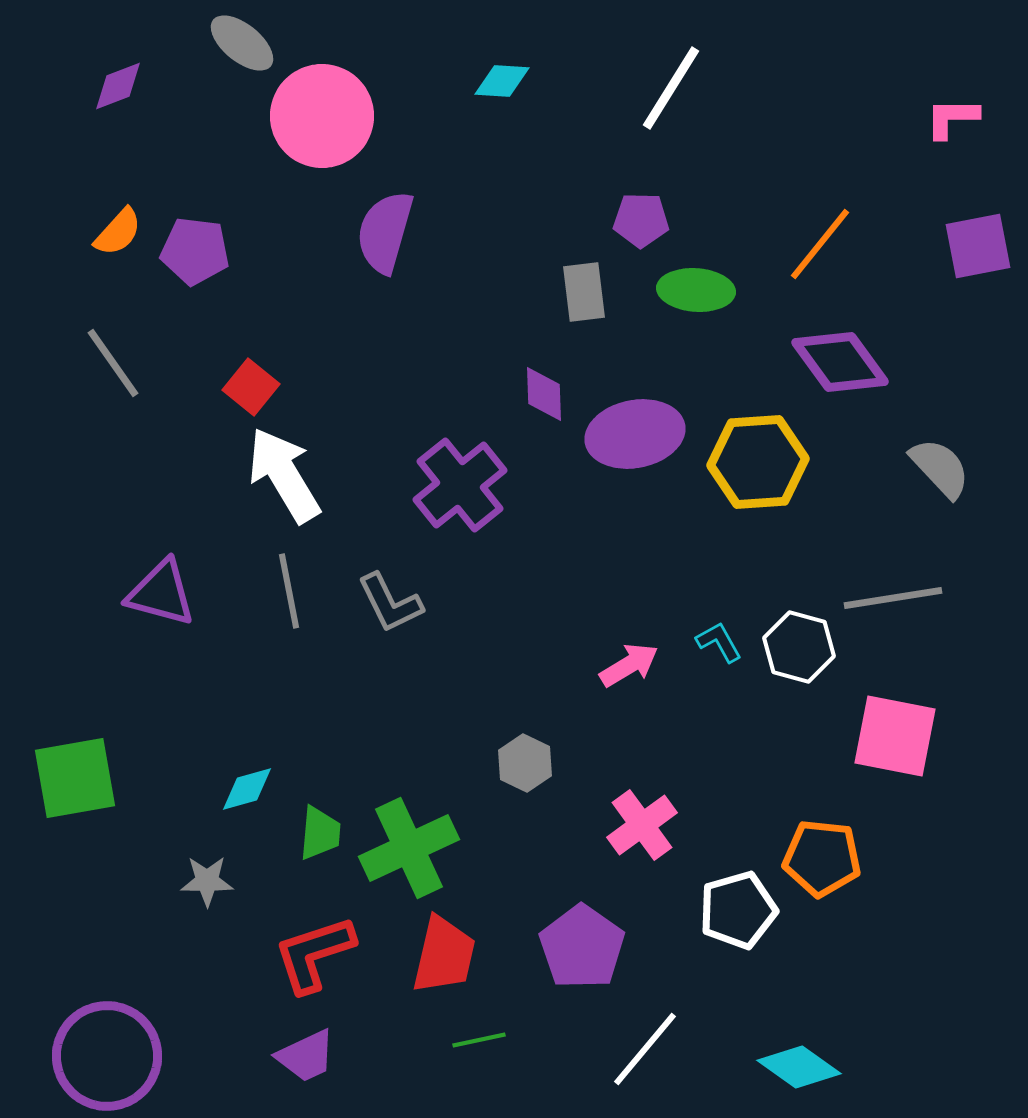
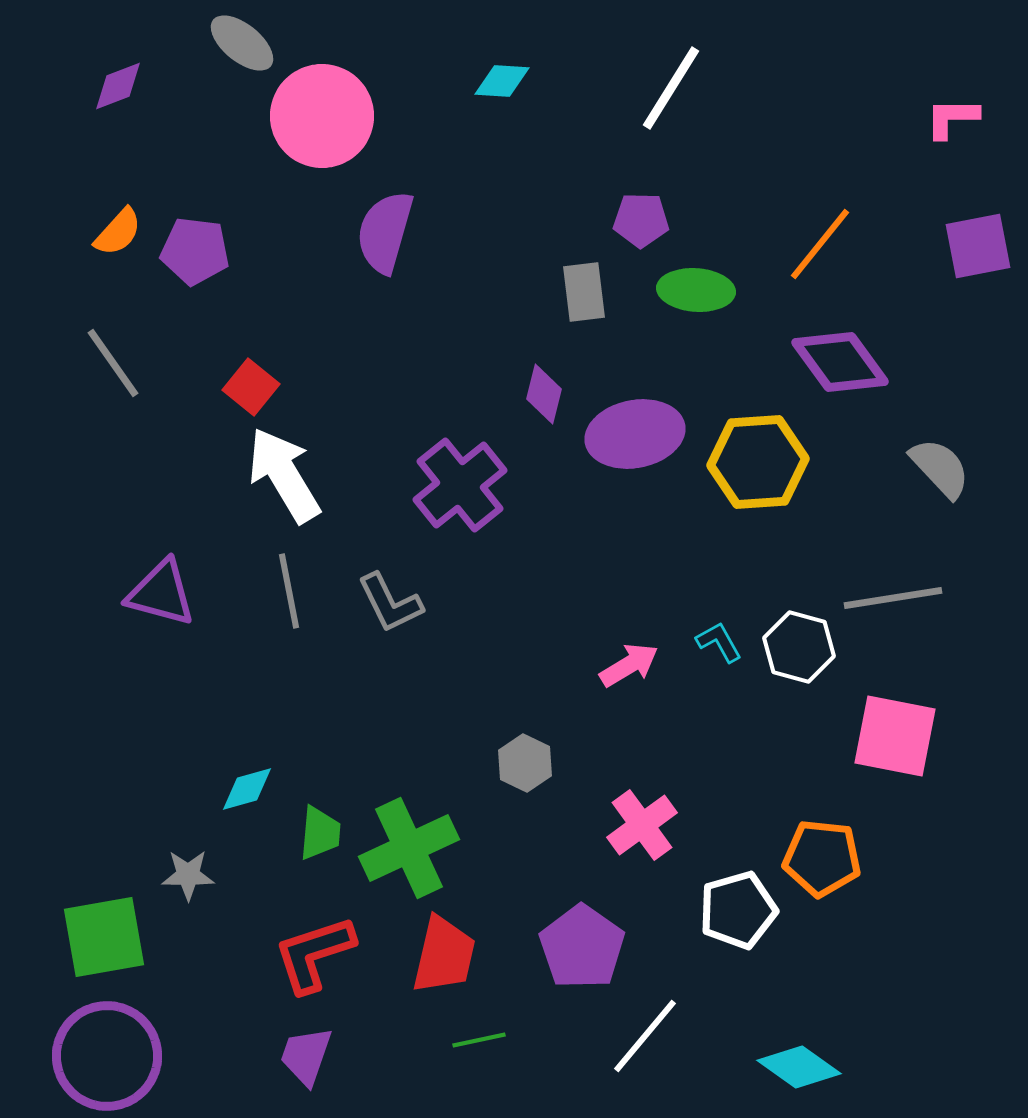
purple diamond at (544, 394): rotated 16 degrees clockwise
green square at (75, 778): moved 29 px right, 159 px down
gray star at (207, 881): moved 19 px left, 6 px up
white line at (645, 1049): moved 13 px up
purple trapezoid at (306, 1056): rotated 134 degrees clockwise
